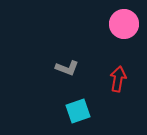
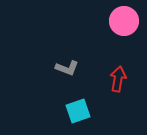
pink circle: moved 3 px up
